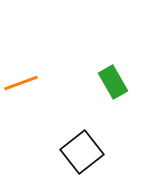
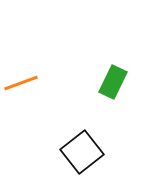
green rectangle: rotated 56 degrees clockwise
